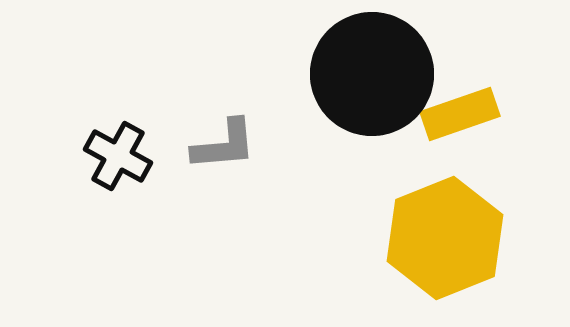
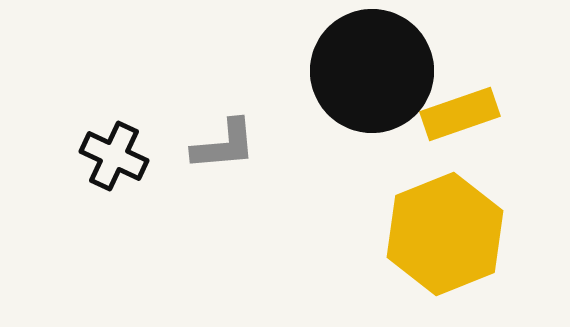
black circle: moved 3 px up
black cross: moved 4 px left; rotated 4 degrees counterclockwise
yellow hexagon: moved 4 px up
